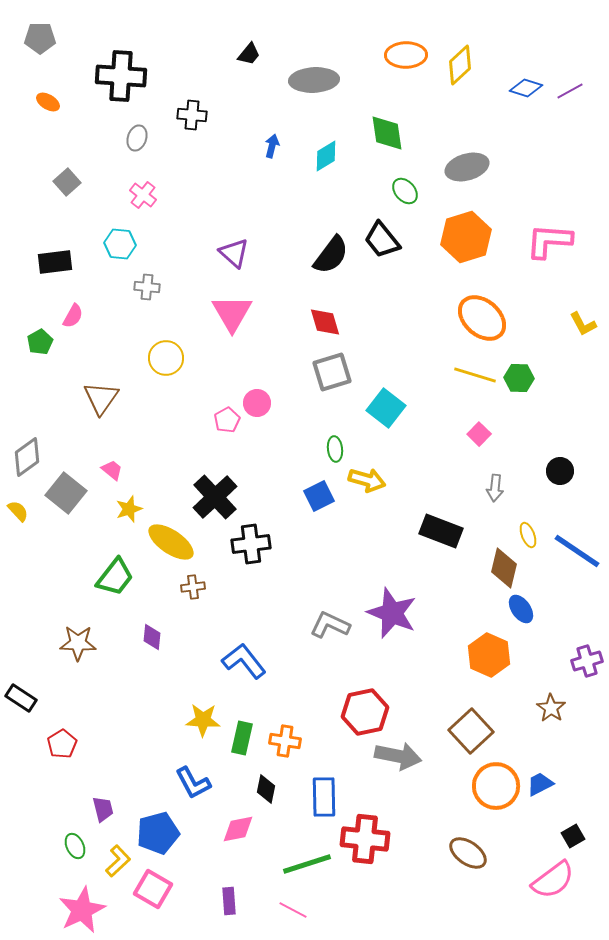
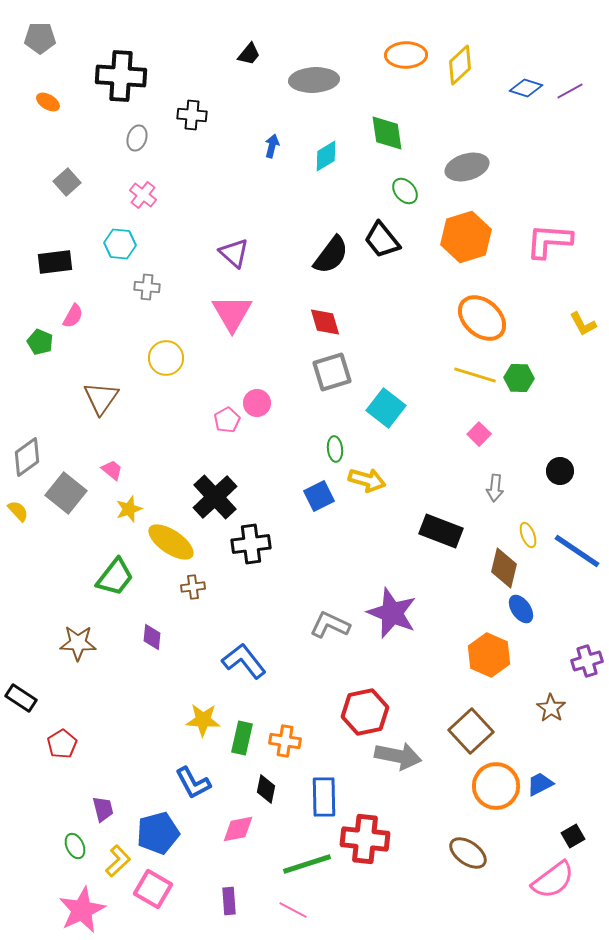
green pentagon at (40, 342): rotated 20 degrees counterclockwise
